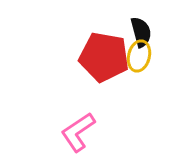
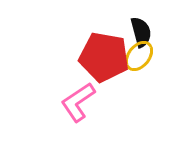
yellow ellipse: rotated 24 degrees clockwise
pink L-shape: moved 30 px up
